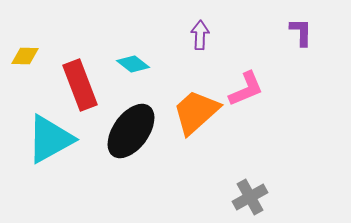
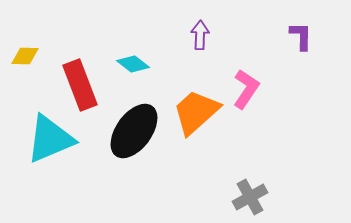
purple L-shape: moved 4 px down
pink L-shape: rotated 33 degrees counterclockwise
black ellipse: moved 3 px right
cyan triangle: rotated 6 degrees clockwise
